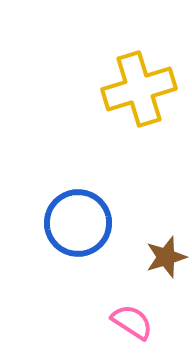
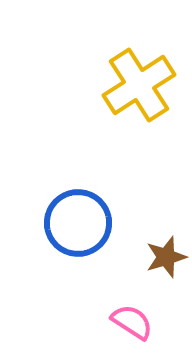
yellow cross: moved 4 px up; rotated 16 degrees counterclockwise
